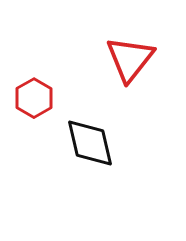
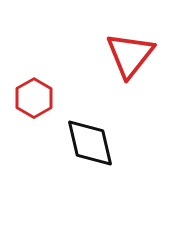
red triangle: moved 4 px up
